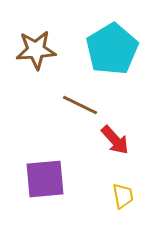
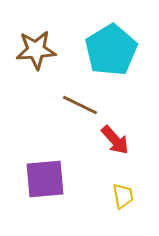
cyan pentagon: moved 1 px left, 1 px down
